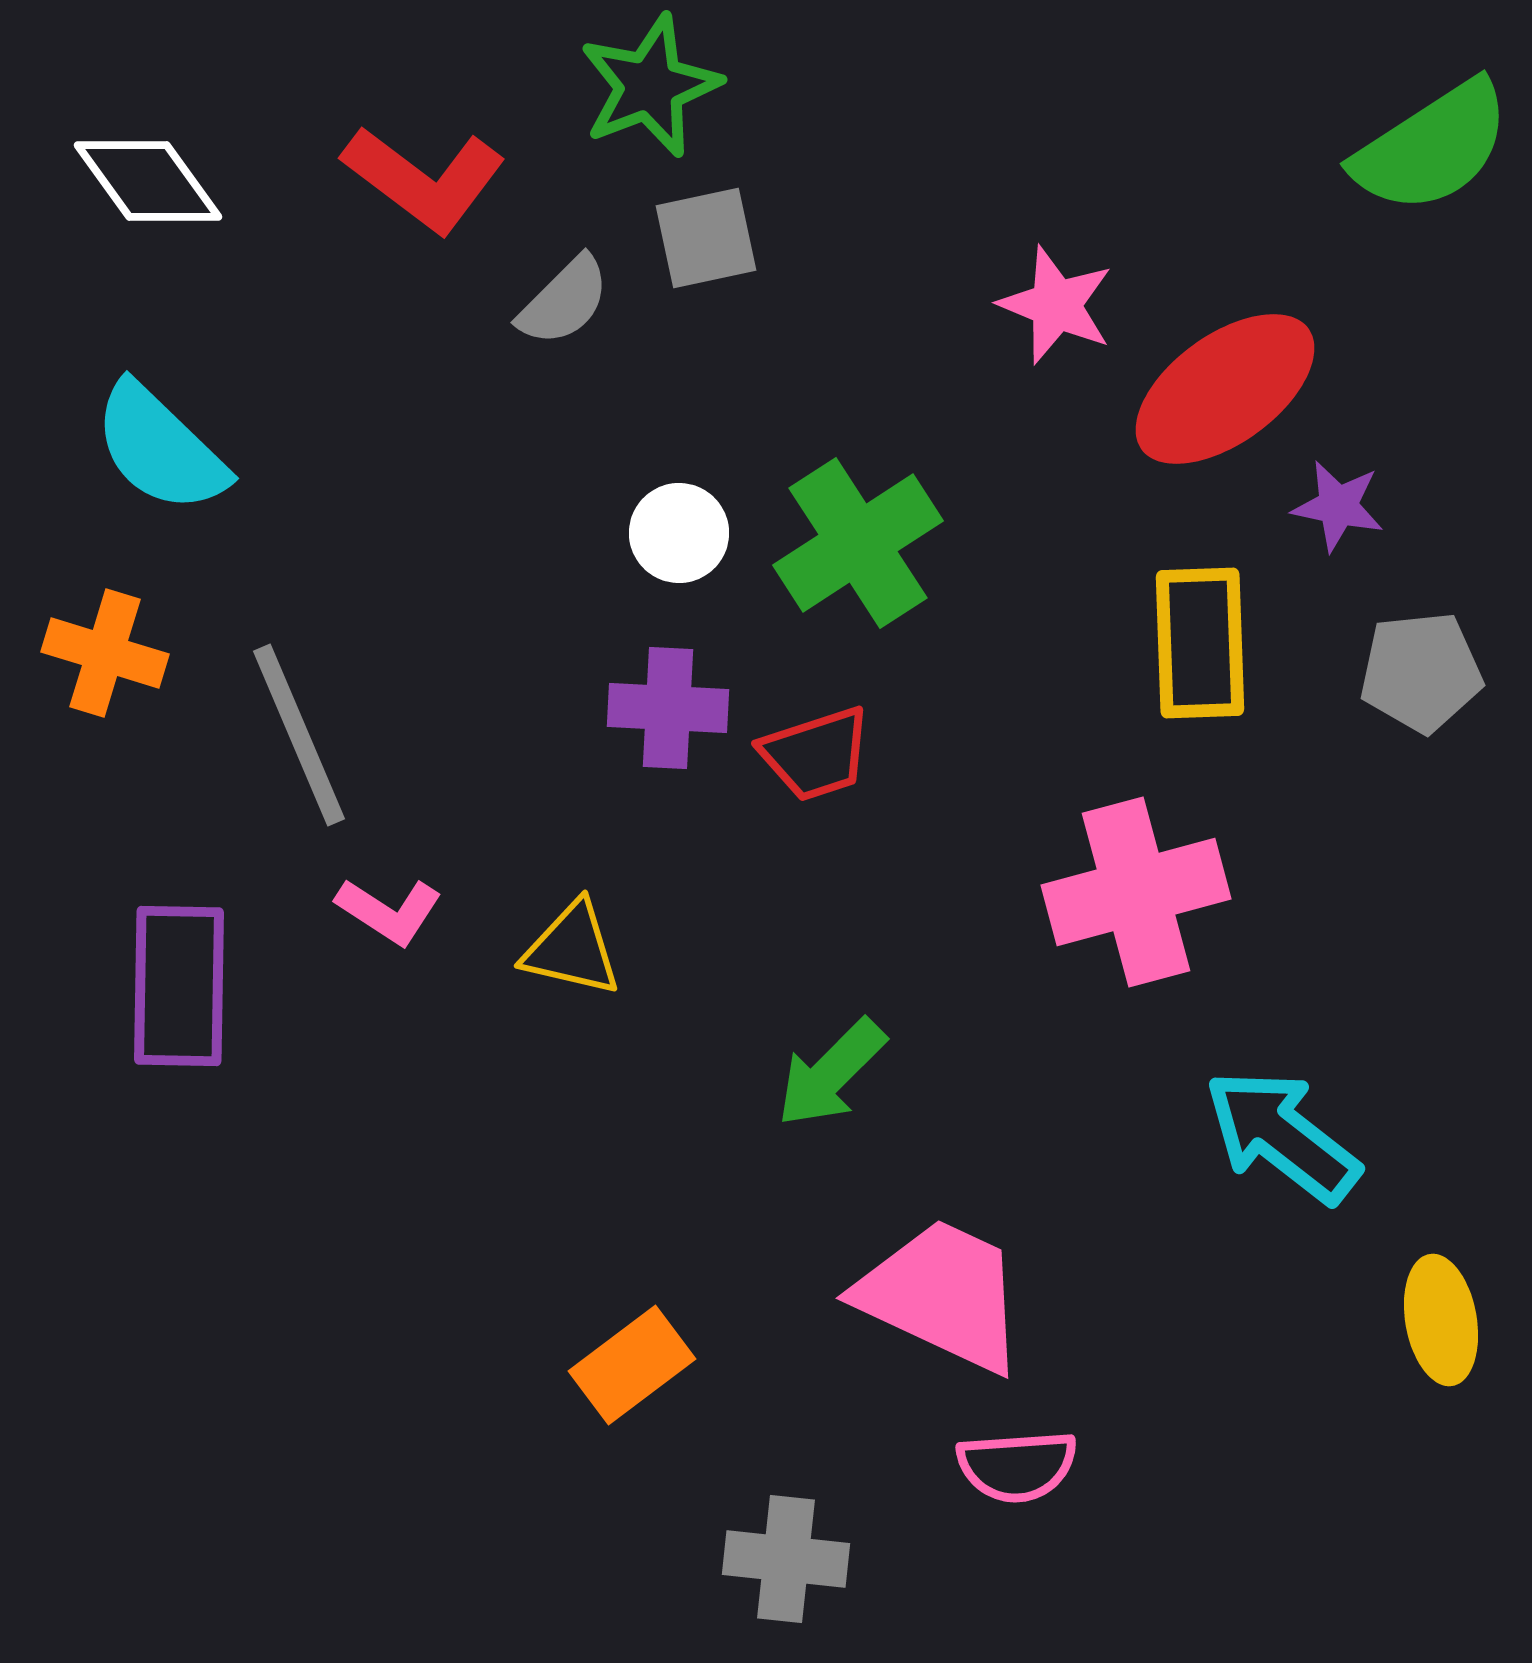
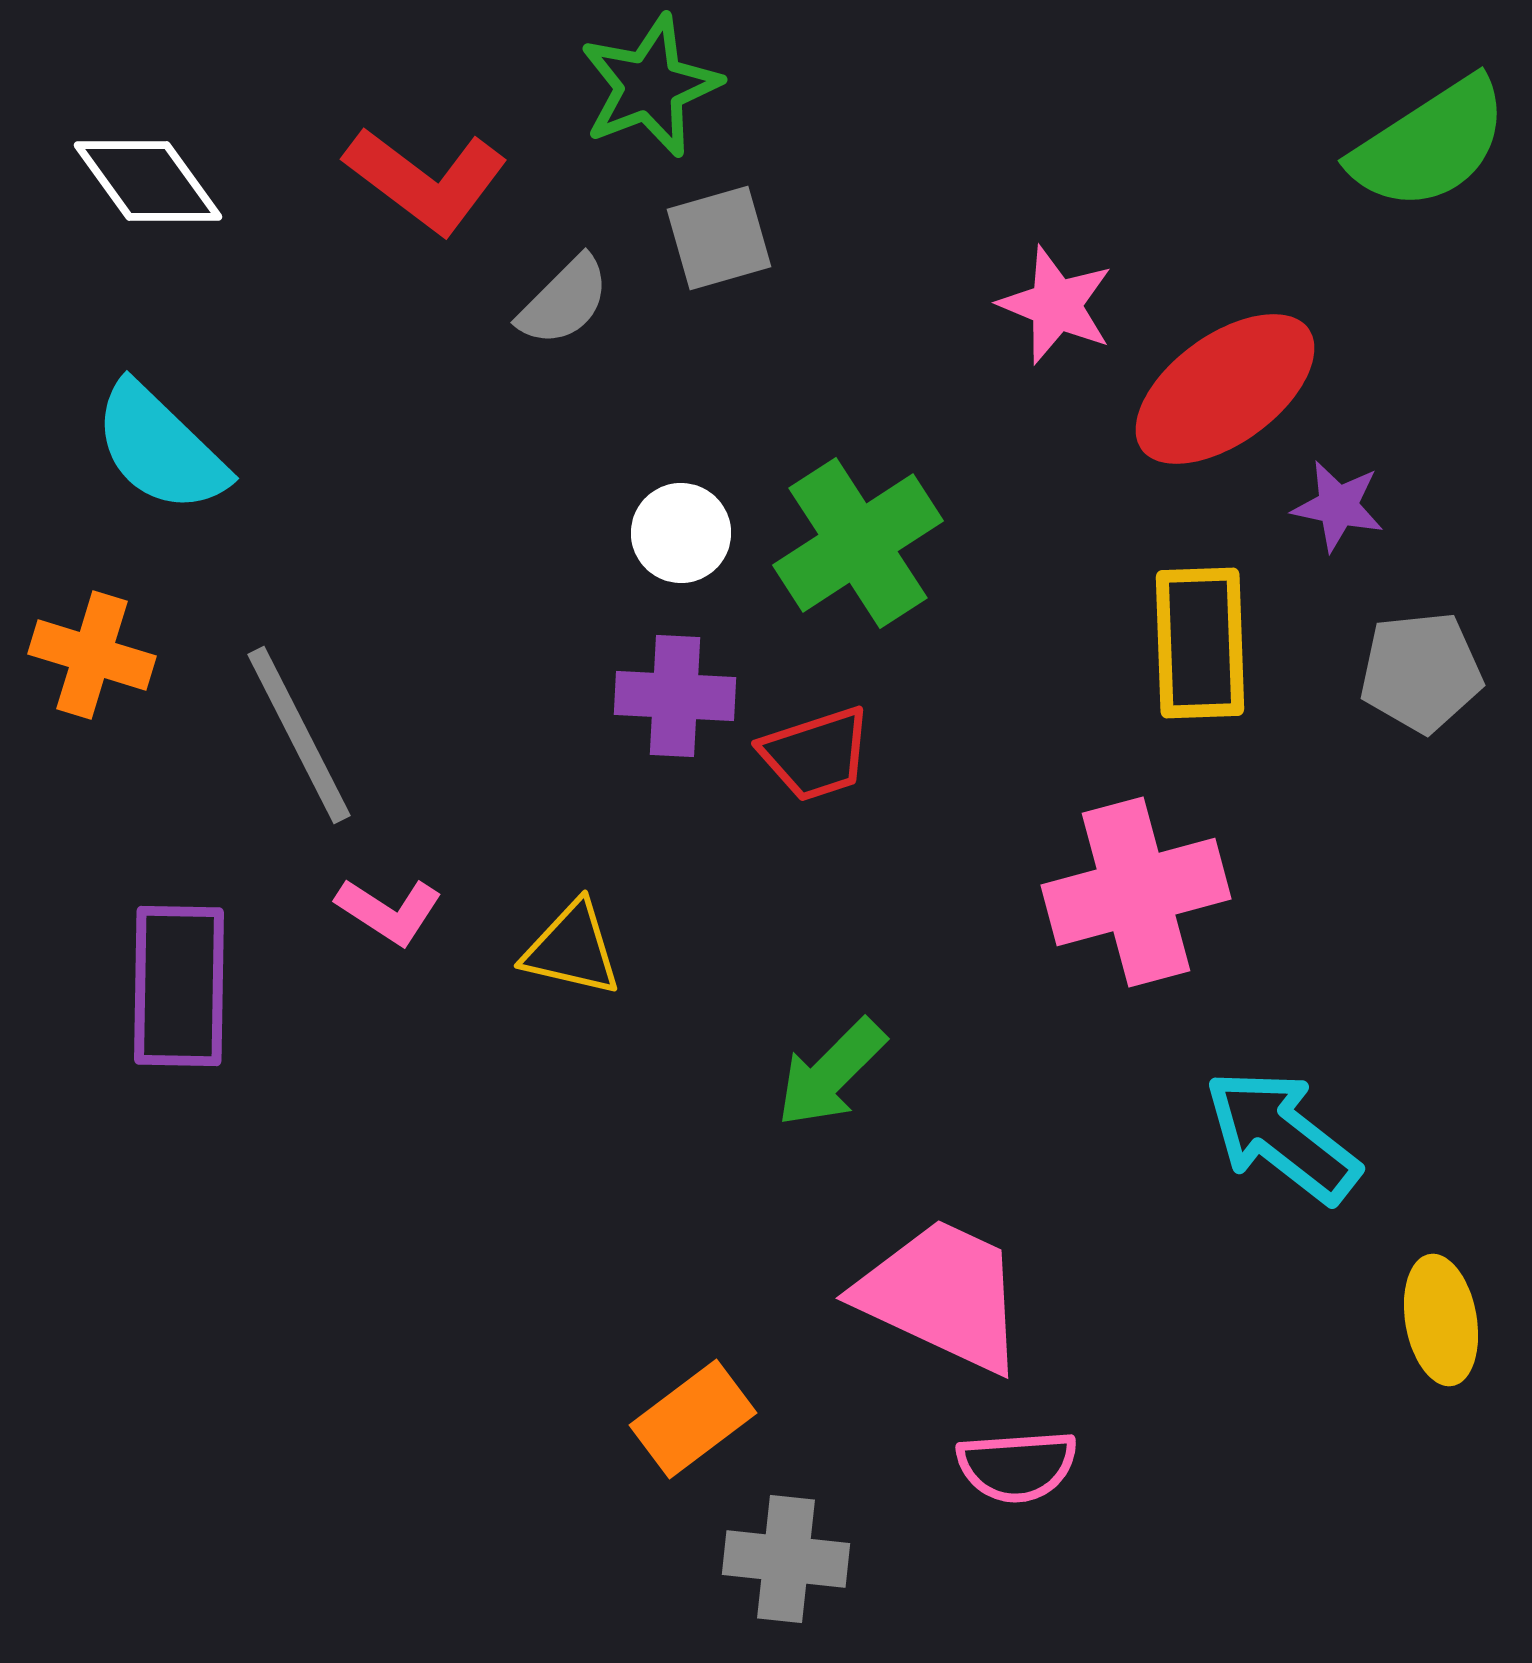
green semicircle: moved 2 px left, 3 px up
red L-shape: moved 2 px right, 1 px down
gray square: moved 13 px right; rotated 4 degrees counterclockwise
white circle: moved 2 px right
orange cross: moved 13 px left, 2 px down
purple cross: moved 7 px right, 12 px up
gray line: rotated 4 degrees counterclockwise
orange rectangle: moved 61 px right, 54 px down
